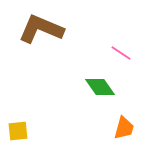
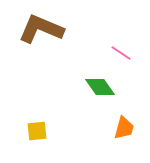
yellow square: moved 19 px right
